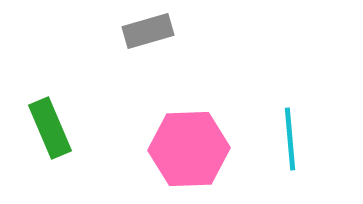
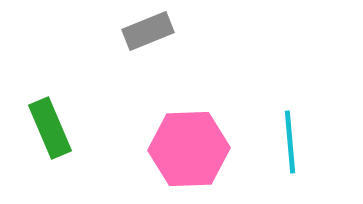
gray rectangle: rotated 6 degrees counterclockwise
cyan line: moved 3 px down
